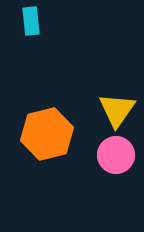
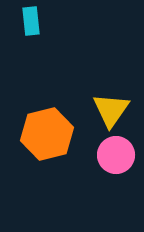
yellow triangle: moved 6 px left
